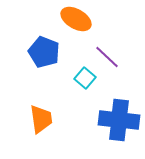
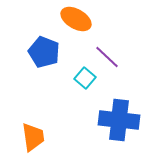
orange trapezoid: moved 8 px left, 18 px down
